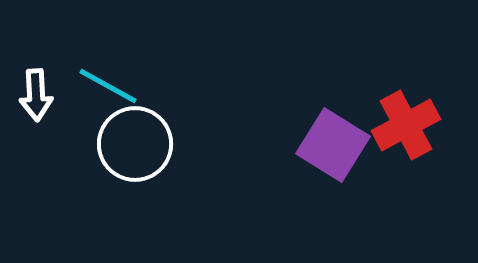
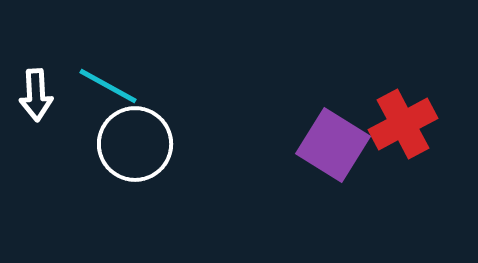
red cross: moved 3 px left, 1 px up
